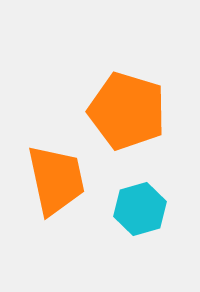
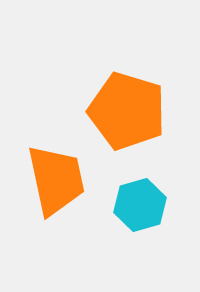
cyan hexagon: moved 4 px up
